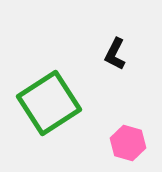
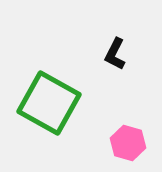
green square: rotated 28 degrees counterclockwise
